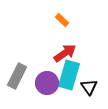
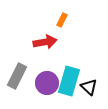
orange rectangle: rotated 72 degrees clockwise
red arrow: moved 20 px left, 11 px up; rotated 25 degrees clockwise
cyan rectangle: moved 6 px down
black triangle: rotated 12 degrees counterclockwise
